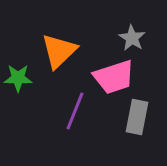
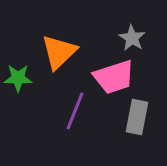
orange triangle: moved 1 px down
